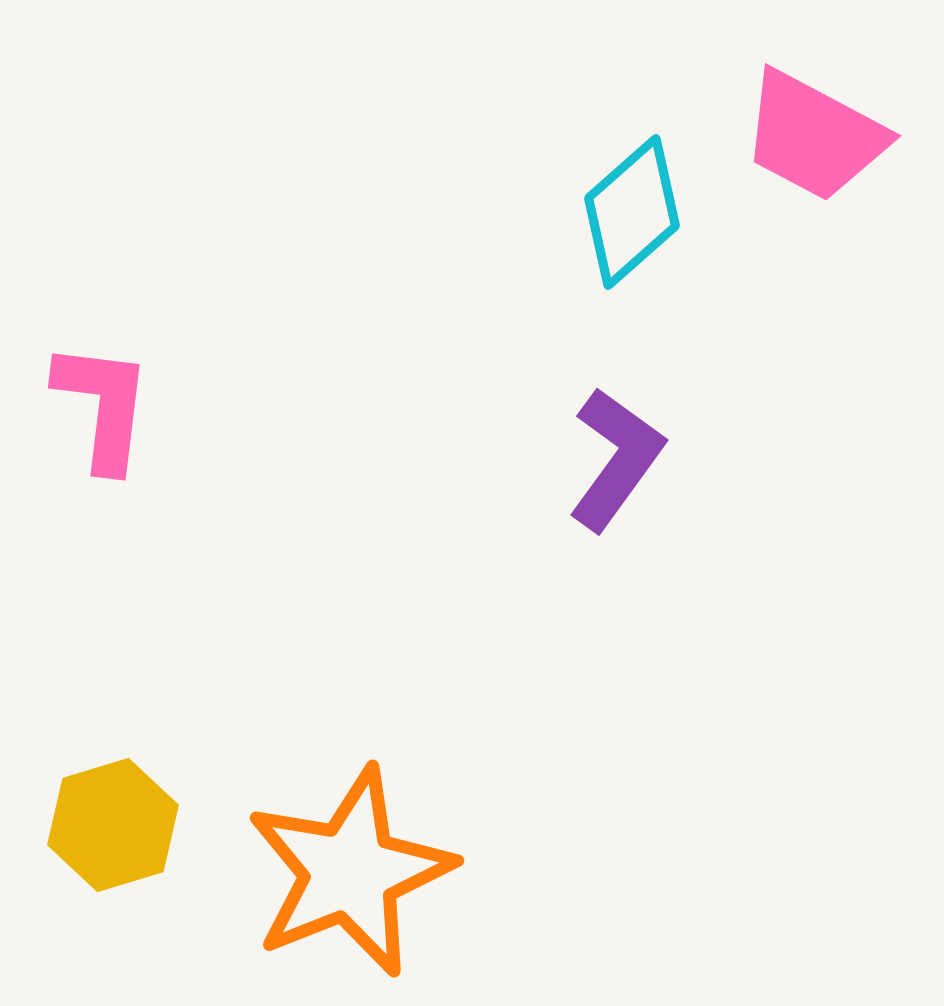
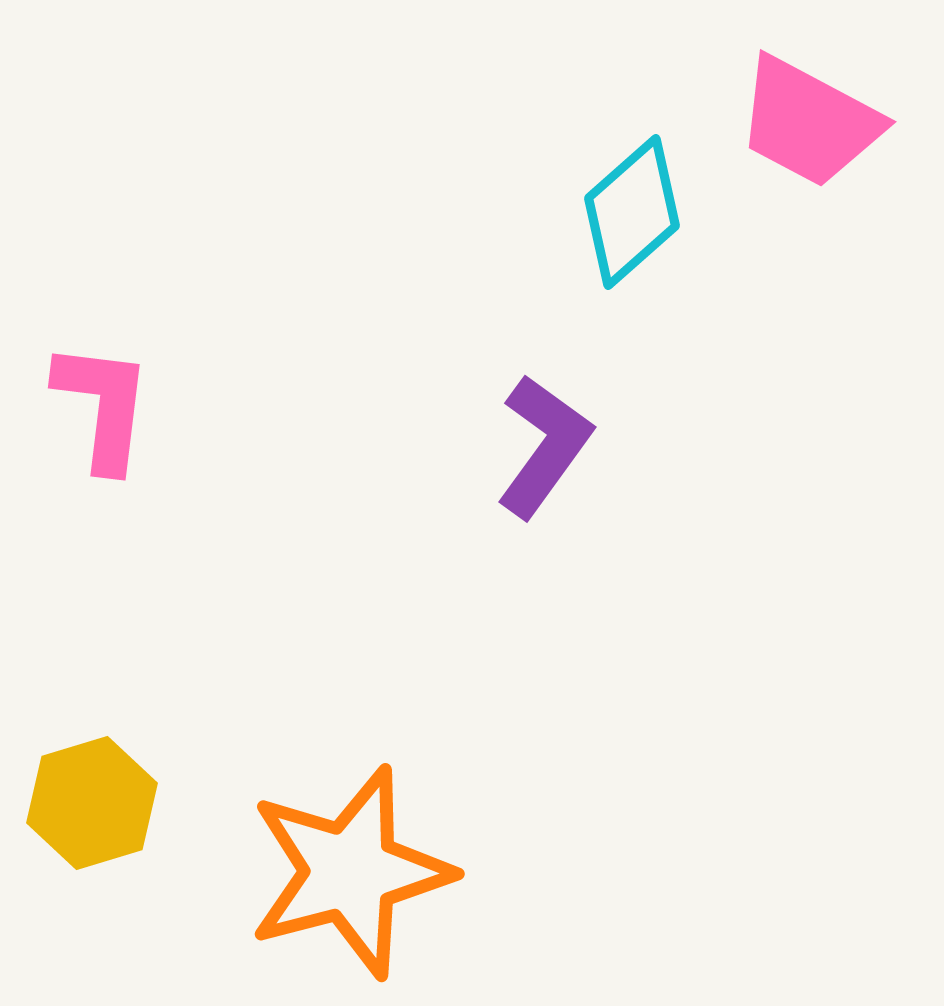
pink trapezoid: moved 5 px left, 14 px up
purple L-shape: moved 72 px left, 13 px up
yellow hexagon: moved 21 px left, 22 px up
orange star: rotated 7 degrees clockwise
